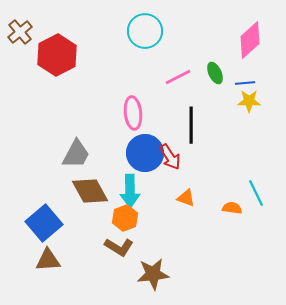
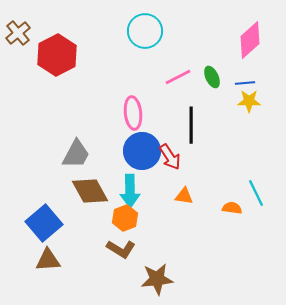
brown cross: moved 2 px left, 1 px down
green ellipse: moved 3 px left, 4 px down
blue circle: moved 3 px left, 2 px up
orange triangle: moved 2 px left, 2 px up; rotated 12 degrees counterclockwise
brown L-shape: moved 2 px right, 2 px down
brown star: moved 4 px right, 5 px down
